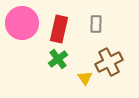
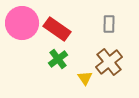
gray rectangle: moved 13 px right
red rectangle: moved 2 px left; rotated 68 degrees counterclockwise
brown cross: rotated 12 degrees counterclockwise
